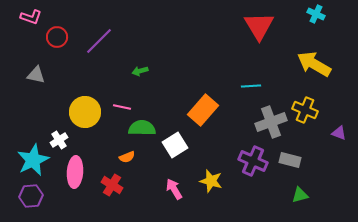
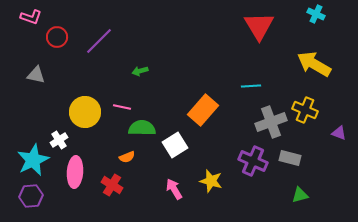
gray rectangle: moved 2 px up
